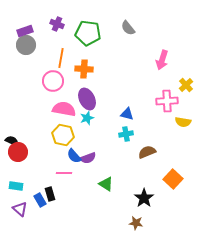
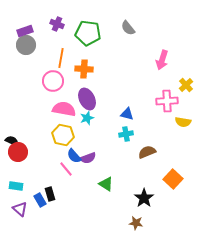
pink line: moved 2 px right, 4 px up; rotated 49 degrees clockwise
